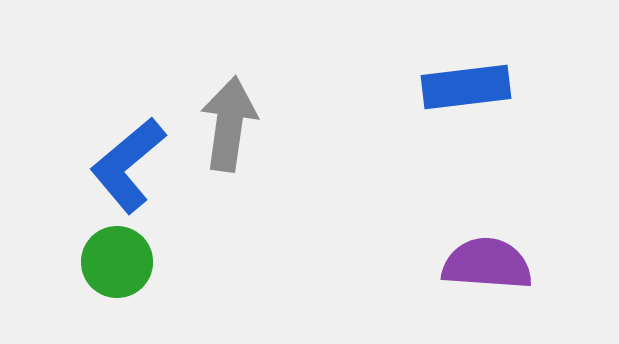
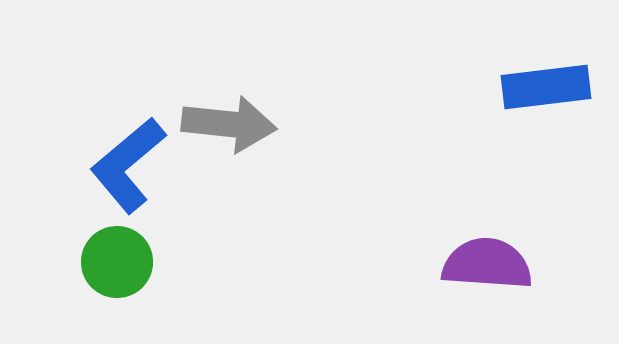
blue rectangle: moved 80 px right
gray arrow: rotated 88 degrees clockwise
